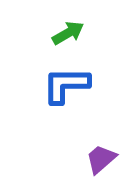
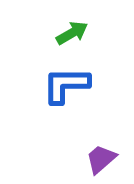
green arrow: moved 4 px right
